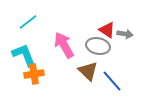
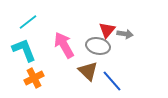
red triangle: rotated 36 degrees clockwise
cyan L-shape: moved 5 px up
orange cross: moved 4 px down; rotated 18 degrees counterclockwise
